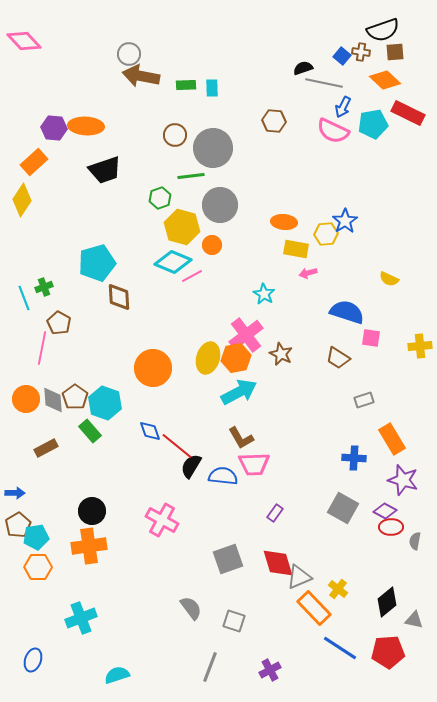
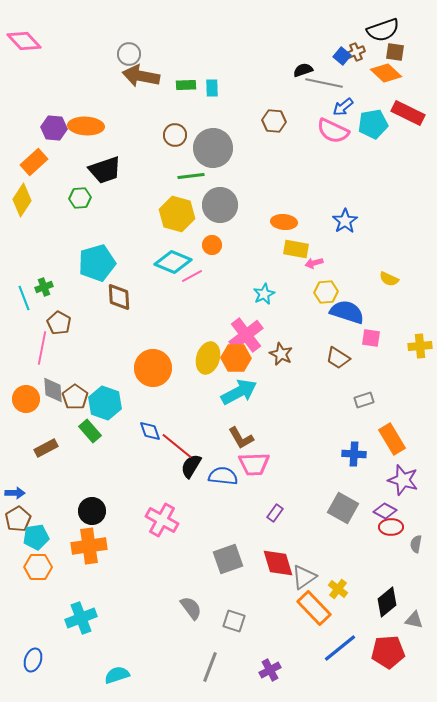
brown cross at (361, 52): moved 5 px left; rotated 30 degrees counterclockwise
brown square at (395, 52): rotated 12 degrees clockwise
black semicircle at (303, 68): moved 2 px down
orange diamond at (385, 80): moved 1 px right, 7 px up
blue arrow at (343, 107): rotated 25 degrees clockwise
green hexagon at (160, 198): moved 80 px left; rotated 15 degrees clockwise
yellow hexagon at (182, 227): moved 5 px left, 13 px up
yellow hexagon at (326, 234): moved 58 px down
pink arrow at (308, 273): moved 6 px right, 10 px up
cyan star at (264, 294): rotated 15 degrees clockwise
orange hexagon at (236, 358): rotated 12 degrees clockwise
gray diamond at (53, 400): moved 10 px up
blue cross at (354, 458): moved 4 px up
brown pentagon at (18, 525): moved 6 px up
gray semicircle at (415, 541): moved 1 px right, 3 px down
gray triangle at (299, 577): moved 5 px right; rotated 12 degrees counterclockwise
blue line at (340, 648): rotated 72 degrees counterclockwise
